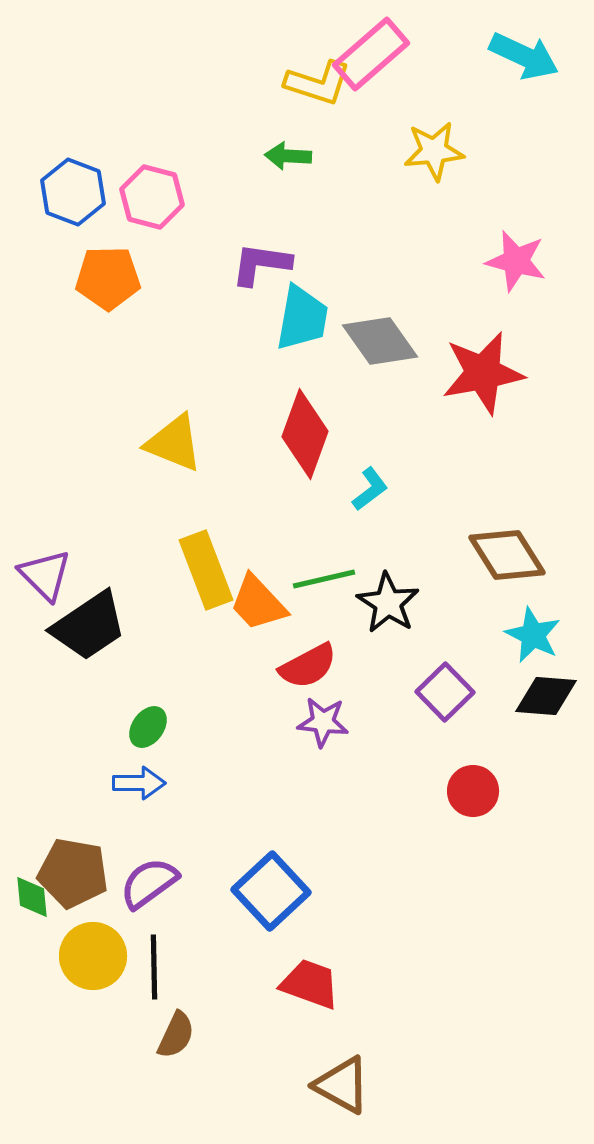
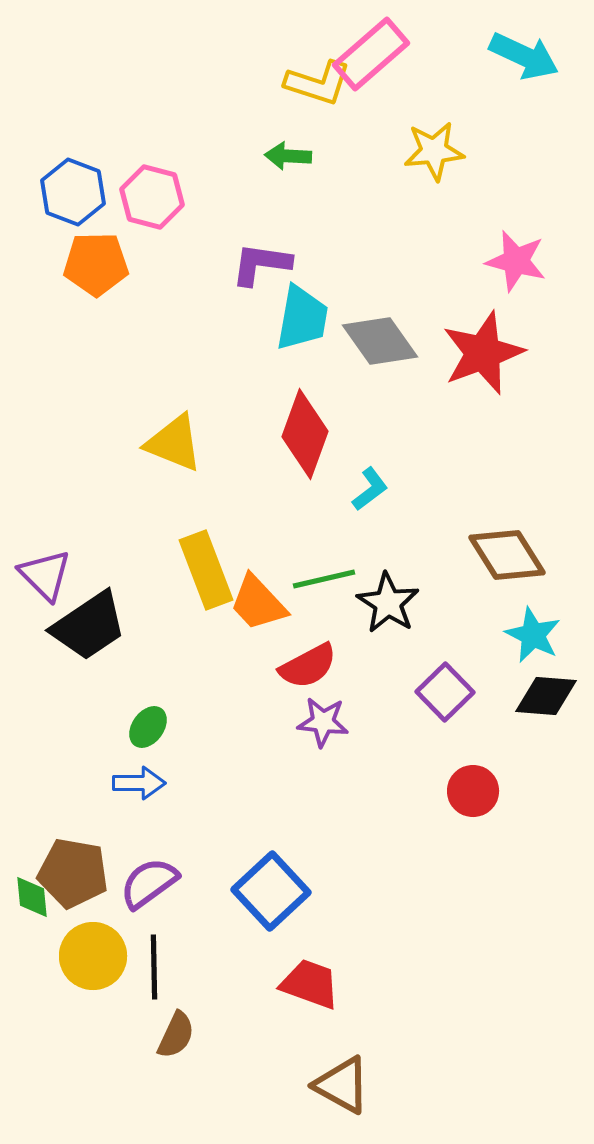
orange pentagon: moved 12 px left, 14 px up
red star: moved 20 px up; rotated 10 degrees counterclockwise
